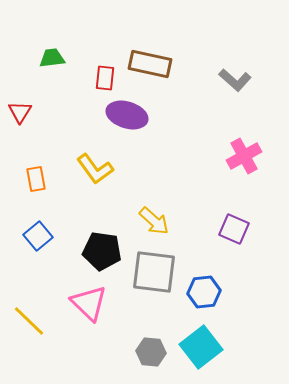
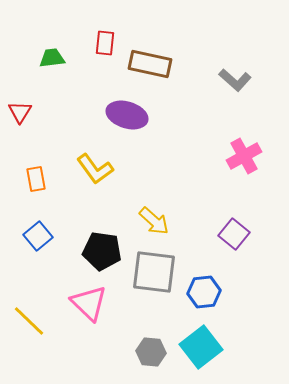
red rectangle: moved 35 px up
purple square: moved 5 px down; rotated 16 degrees clockwise
